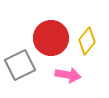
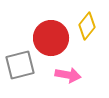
yellow diamond: moved 15 px up
gray square: rotated 12 degrees clockwise
